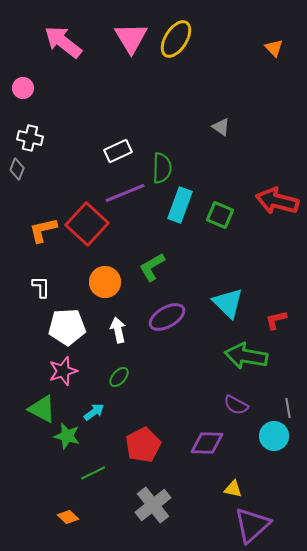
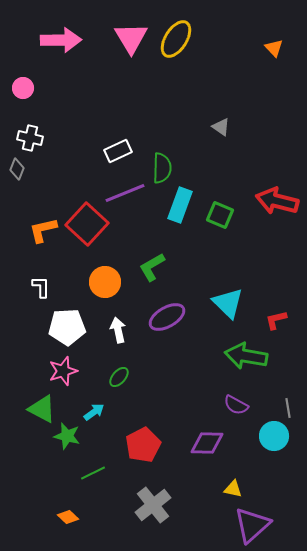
pink arrow: moved 2 px left, 2 px up; rotated 141 degrees clockwise
